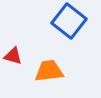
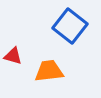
blue square: moved 1 px right, 5 px down
